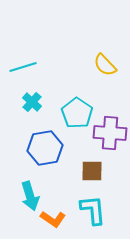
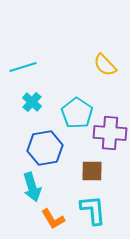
cyan arrow: moved 2 px right, 9 px up
orange L-shape: rotated 25 degrees clockwise
